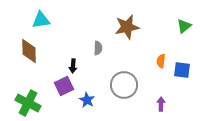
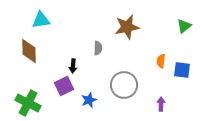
blue star: moved 2 px right; rotated 21 degrees clockwise
